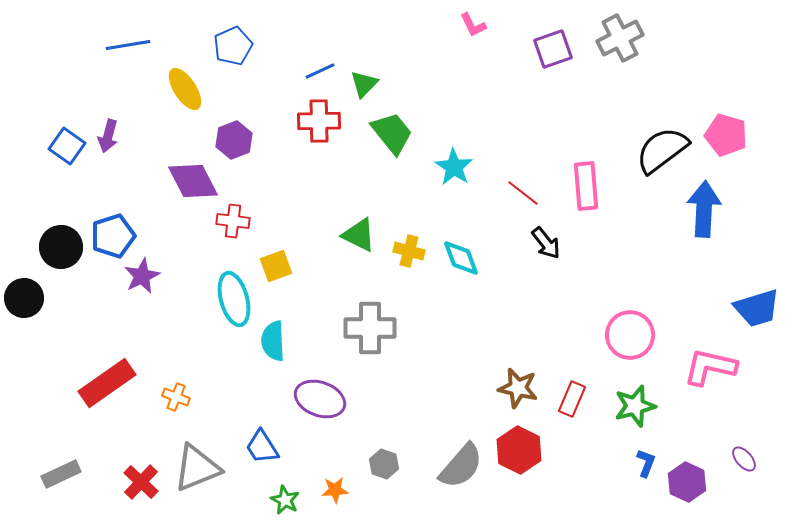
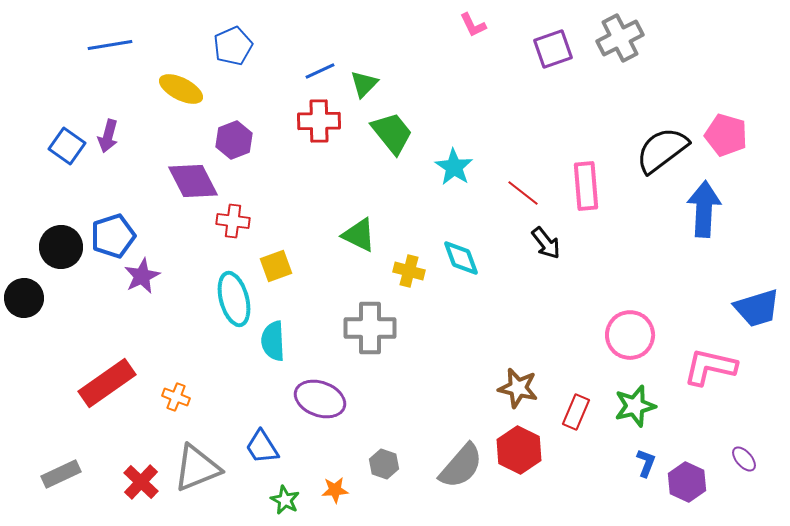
blue line at (128, 45): moved 18 px left
yellow ellipse at (185, 89): moved 4 px left; rotated 30 degrees counterclockwise
yellow cross at (409, 251): moved 20 px down
red rectangle at (572, 399): moved 4 px right, 13 px down
